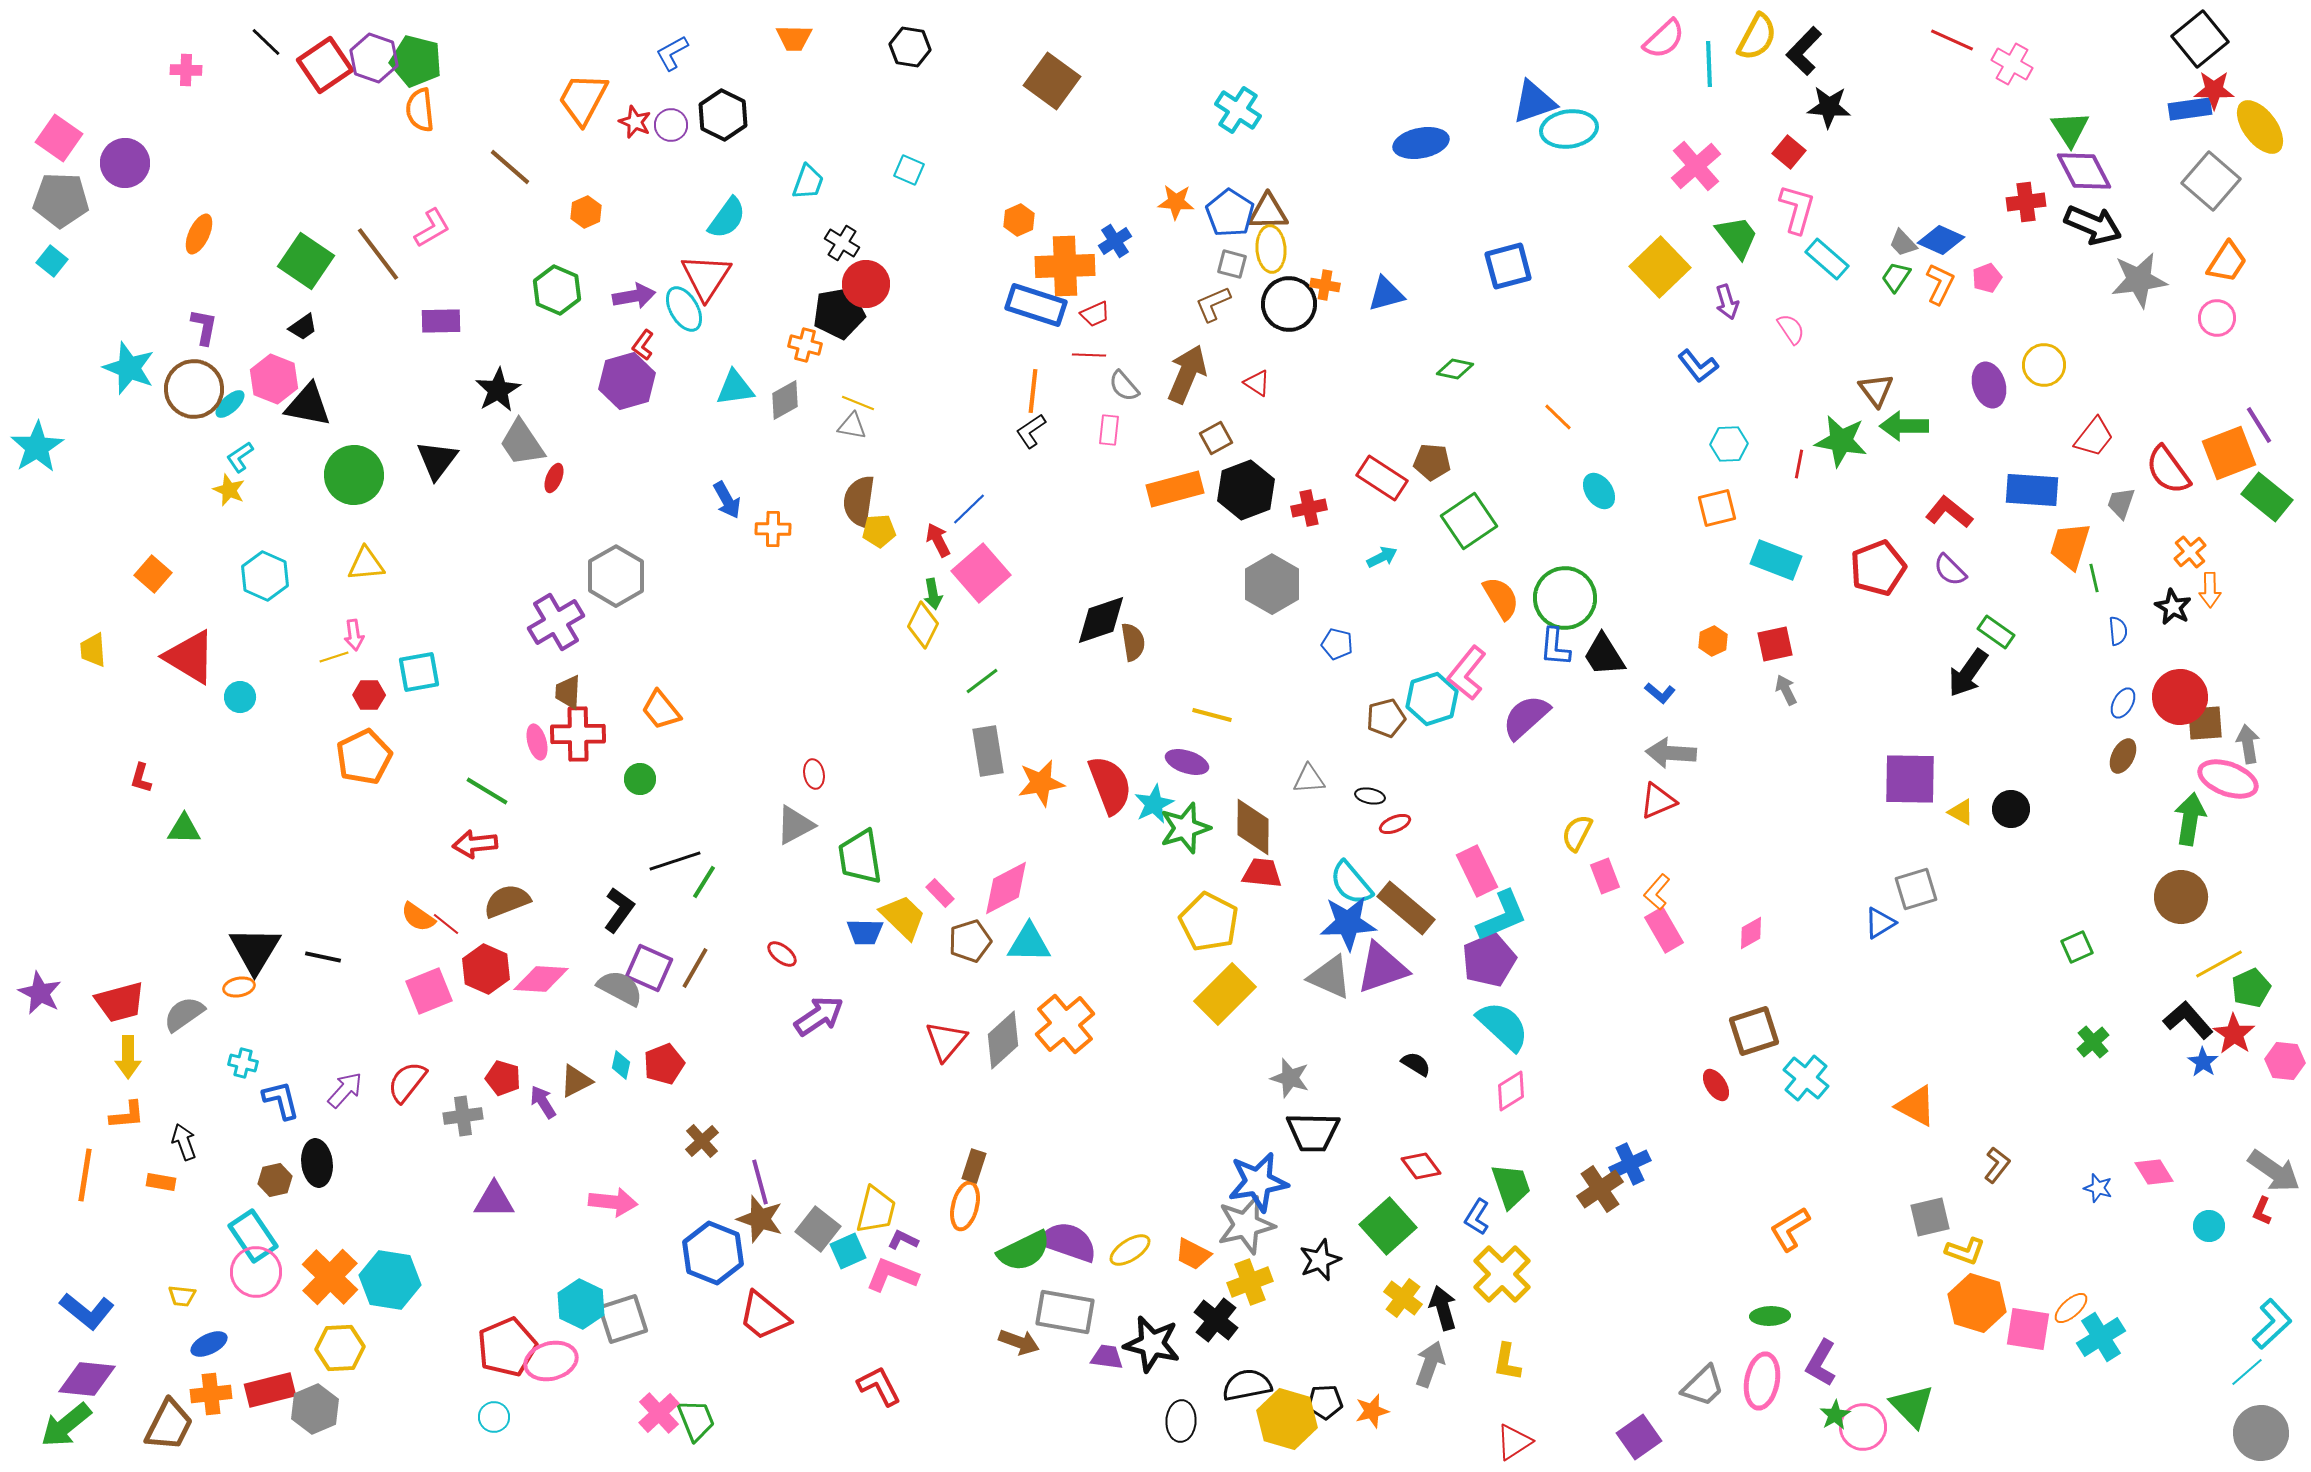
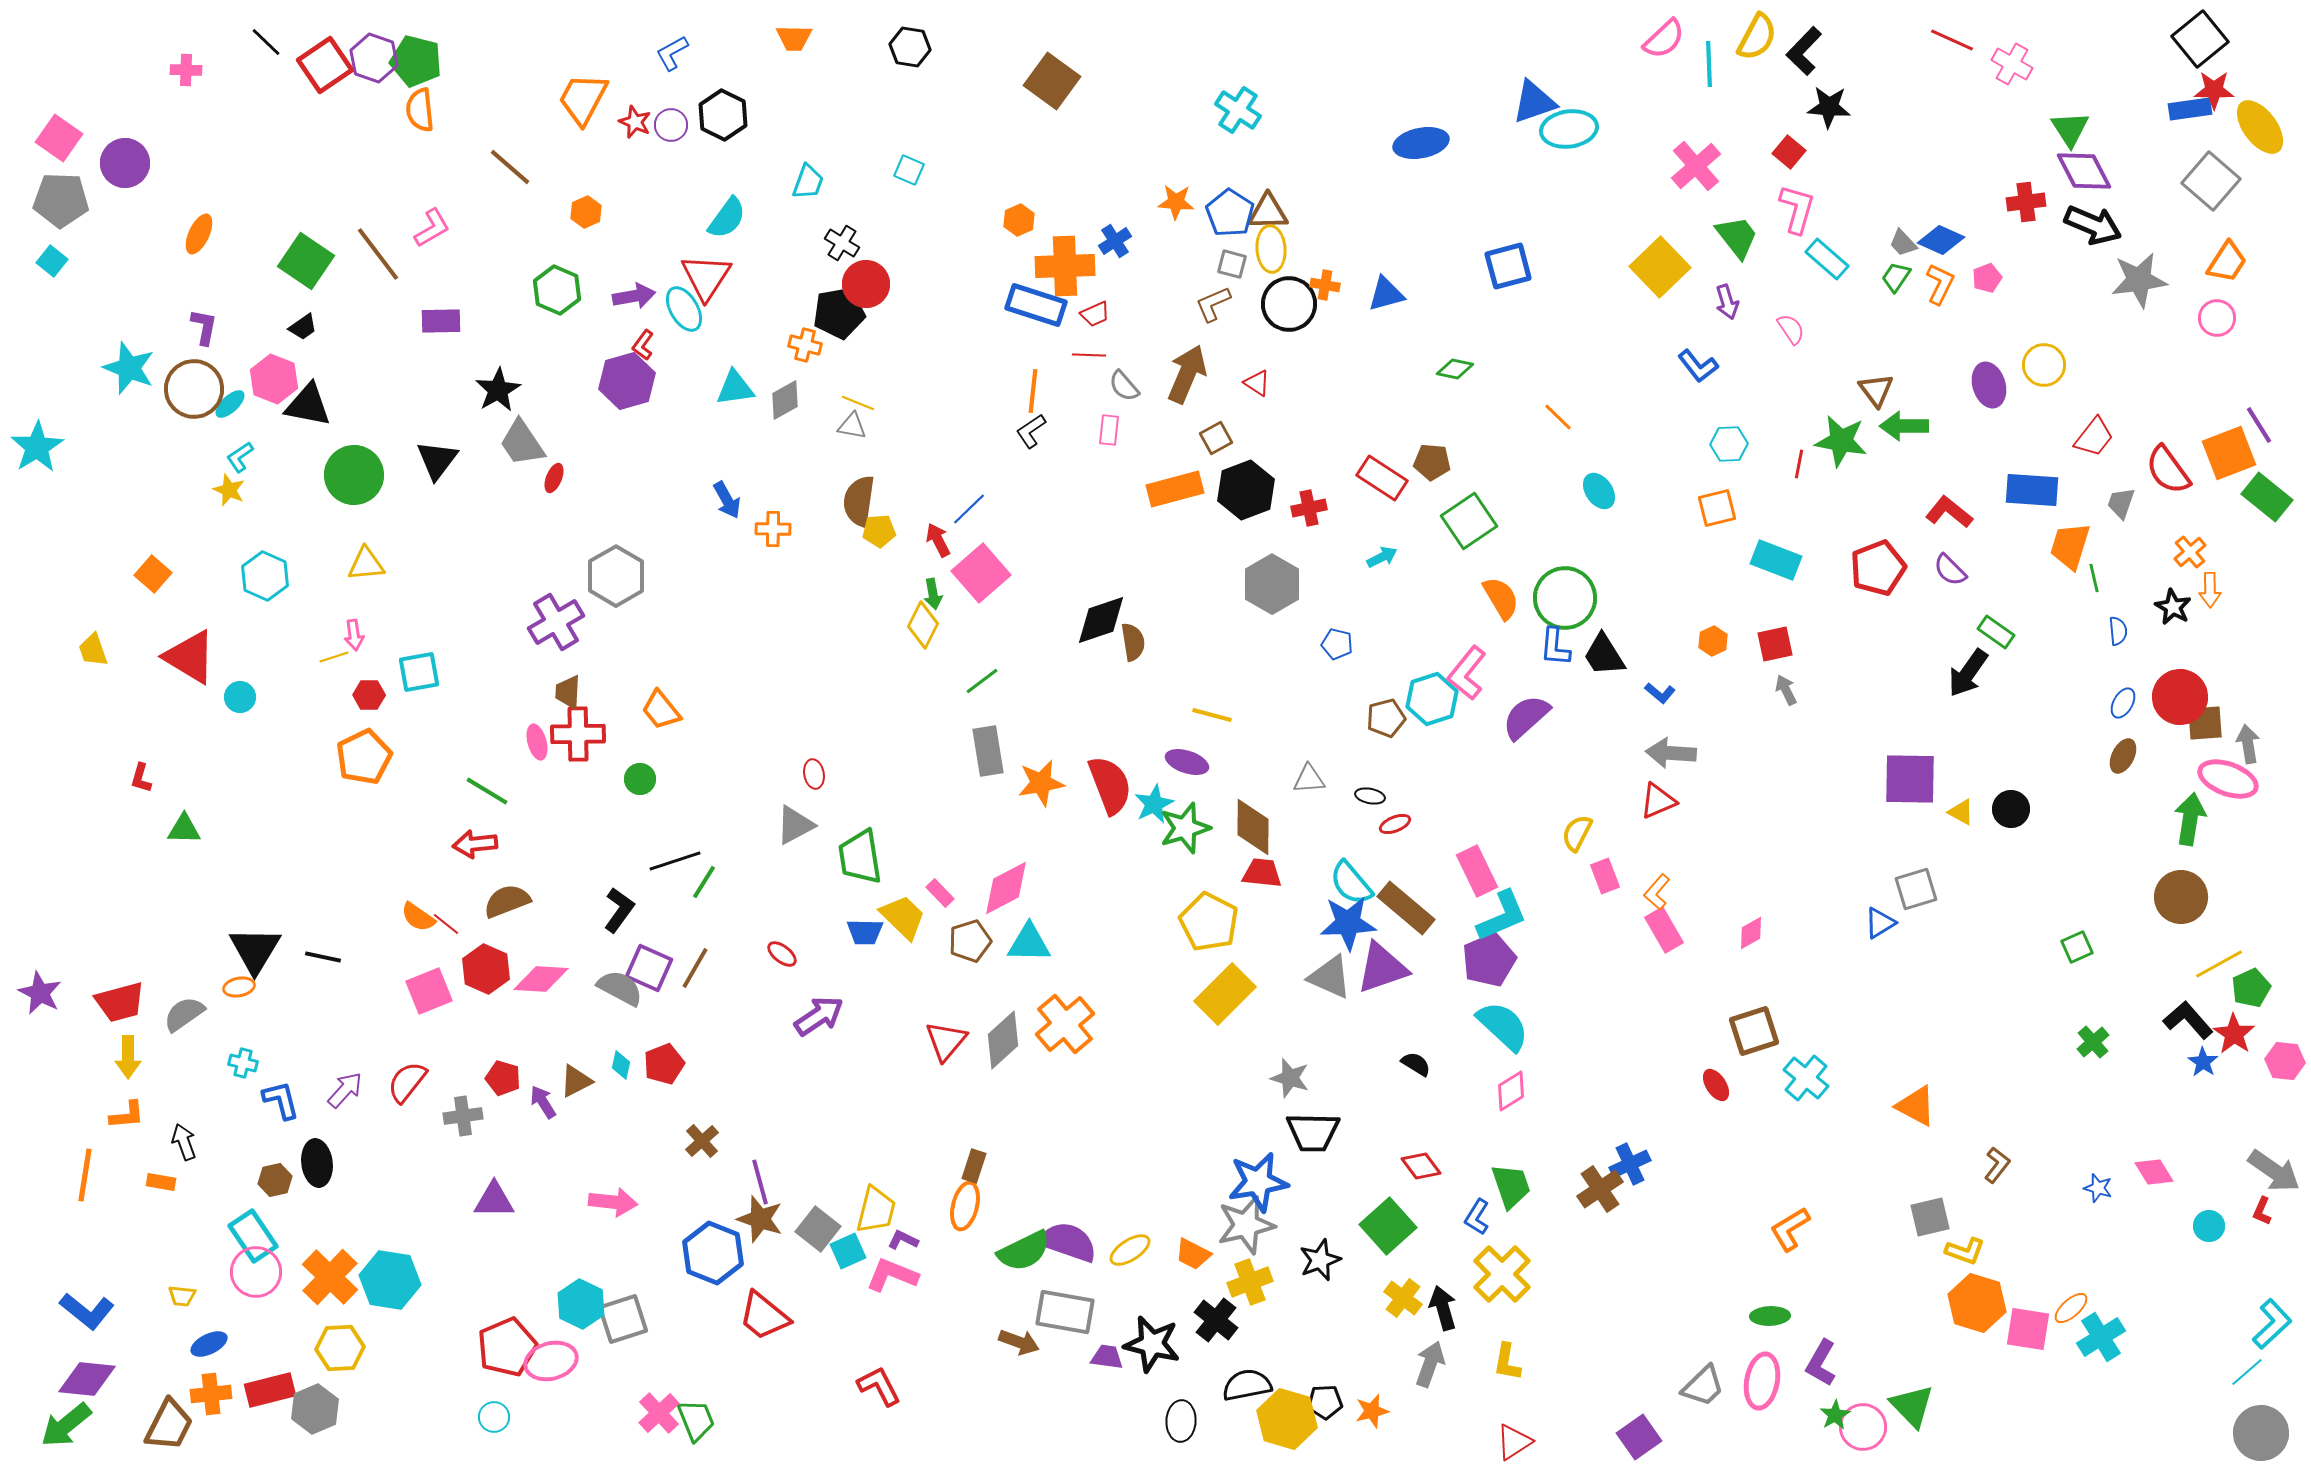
yellow trapezoid at (93, 650): rotated 15 degrees counterclockwise
